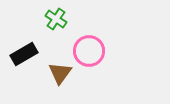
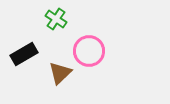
brown triangle: rotated 10 degrees clockwise
